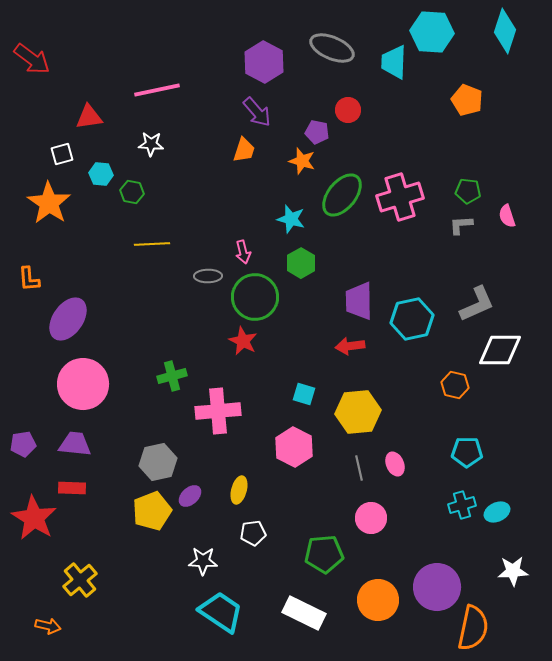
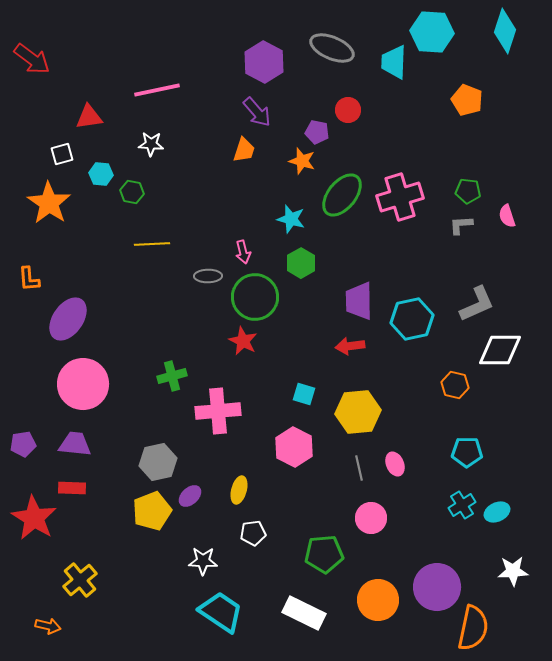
cyan cross at (462, 505): rotated 16 degrees counterclockwise
